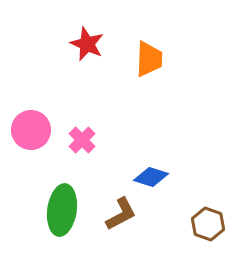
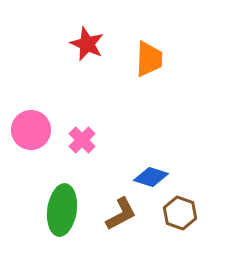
brown hexagon: moved 28 px left, 11 px up
